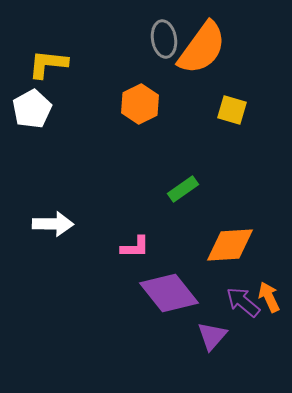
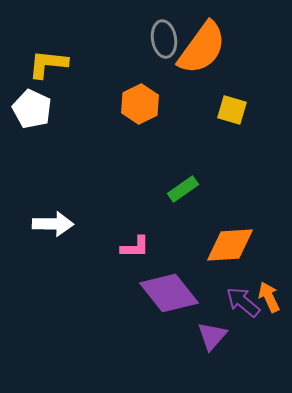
white pentagon: rotated 18 degrees counterclockwise
